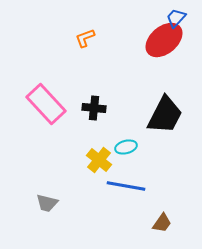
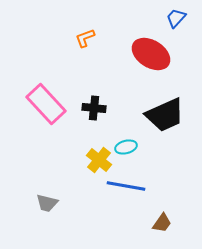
red ellipse: moved 13 px left, 14 px down; rotated 72 degrees clockwise
black trapezoid: rotated 39 degrees clockwise
